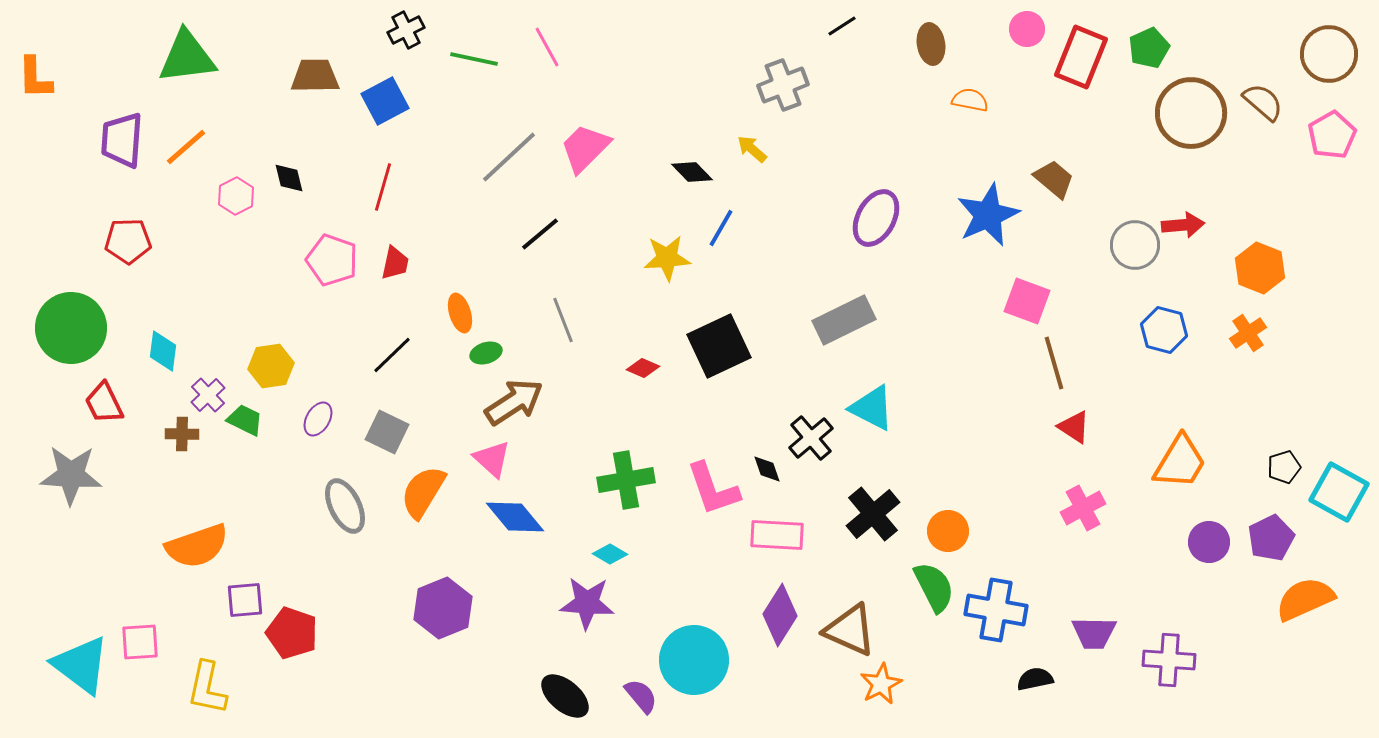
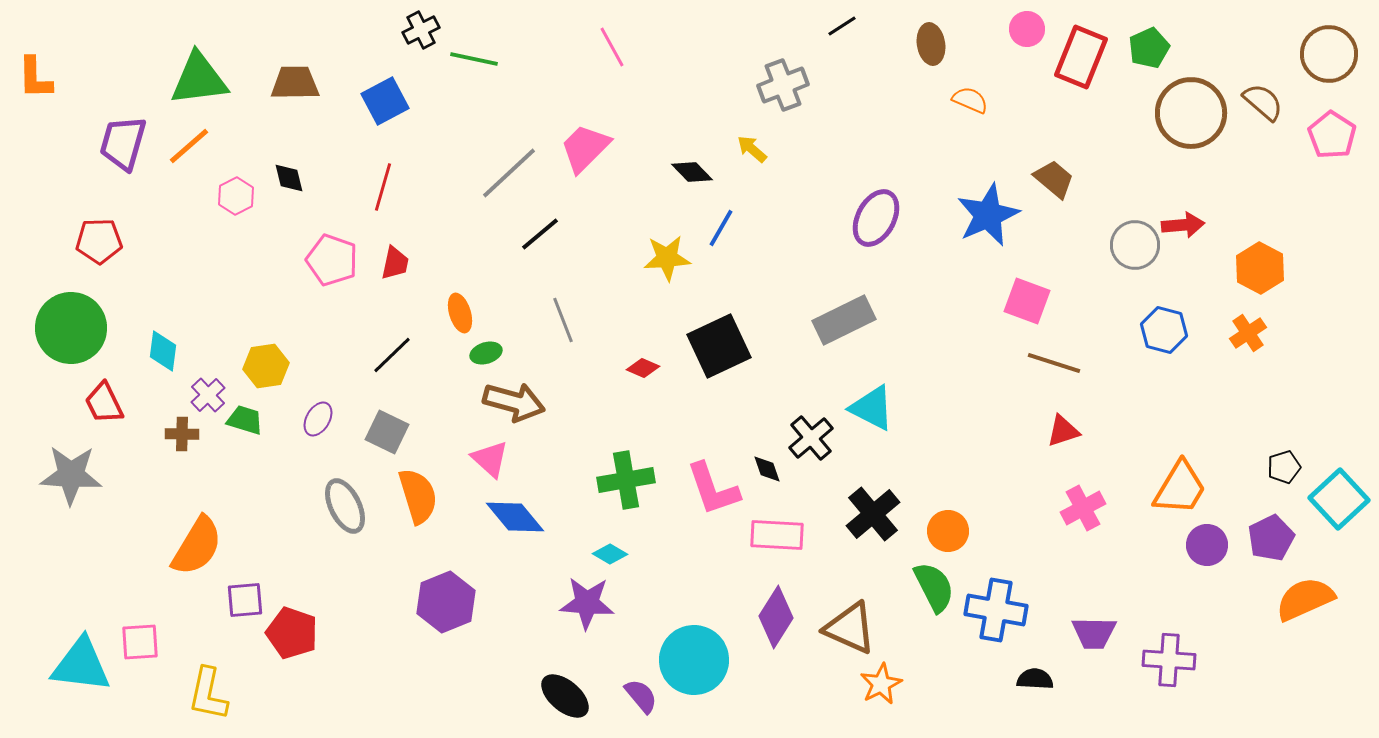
black cross at (406, 30): moved 15 px right
pink line at (547, 47): moved 65 px right
green triangle at (187, 57): moved 12 px right, 22 px down
brown trapezoid at (315, 76): moved 20 px left, 7 px down
orange semicircle at (970, 100): rotated 12 degrees clockwise
pink pentagon at (1332, 135): rotated 9 degrees counterclockwise
purple trapezoid at (122, 140): moved 1 px right, 3 px down; rotated 12 degrees clockwise
orange line at (186, 147): moved 3 px right, 1 px up
gray line at (509, 157): moved 16 px down
red pentagon at (128, 241): moved 29 px left
orange hexagon at (1260, 268): rotated 6 degrees clockwise
brown line at (1054, 363): rotated 56 degrees counterclockwise
yellow hexagon at (271, 366): moved 5 px left
brown arrow at (514, 402): rotated 48 degrees clockwise
green trapezoid at (245, 420): rotated 9 degrees counterclockwise
red triangle at (1074, 427): moved 11 px left, 4 px down; rotated 51 degrees counterclockwise
pink triangle at (492, 459): moved 2 px left
orange trapezoid at (1180, 462): moved 26 px down
orange semicircle at (423, 492): moved 5 px left, 4 px down; rotated 132 degrees clockwise
cyan square at (1339, 492): moved 7 px down; rotated 18 degrees clockwise
purple circle at (1209, 542): moved 2 px left, 3 px down
orange semicircle at (197, 546): rotated 40 degrees counterclockwise
purple hexagon at (443, 608): moved 3 px right, 6 px up
purple diamond at (780, 615): moved 4 px left, 2 px down
brown triangle at (850, 630): moved 2 px up
cyan triangle at (81, 665): rotated 30 degrees counterclockwise
black semicircle at (1035, 679): rotated 15 degrees clockwise
yellow L-shape at (207, 688): moved 1 px right, 6 px down
